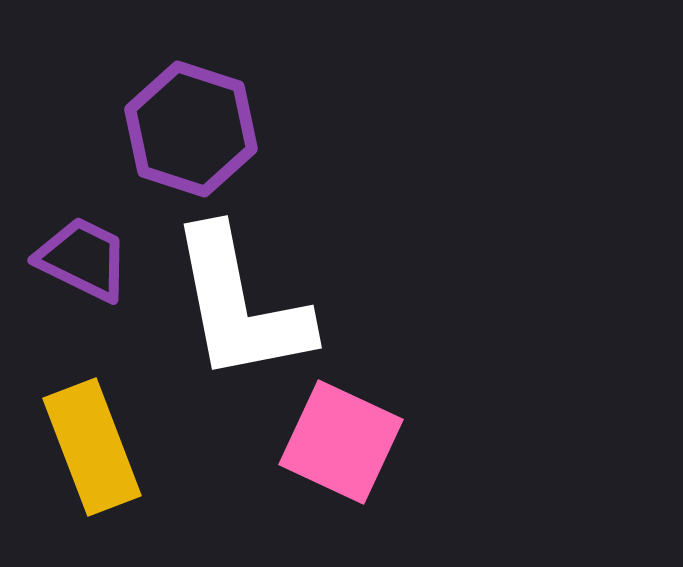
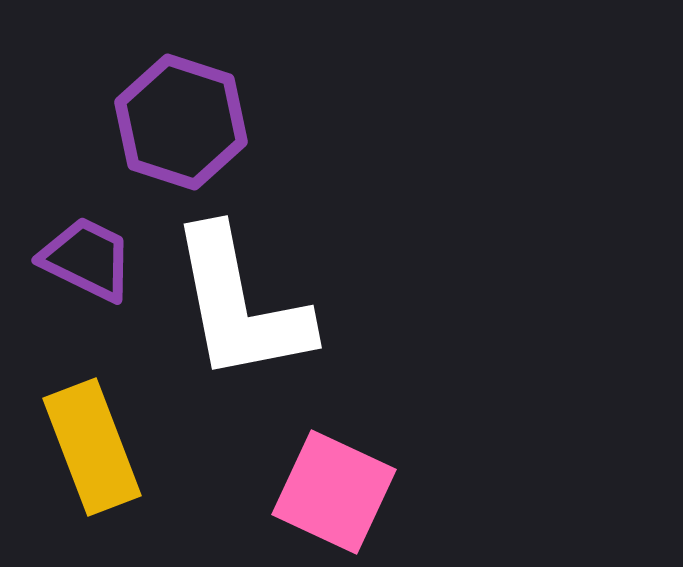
purple hexagon: moved 10 px left, 7 px up
purple trapezoid: moved 4 px right
pink square: moved 7 px left, 50 px down
